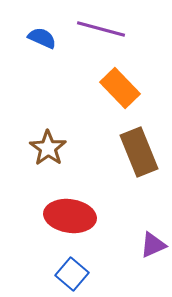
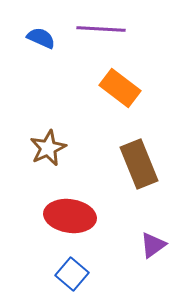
purple line: rotated 12 degrees counterclockwise
blue semicircle: moved 1 px left
orange rectangle: rotated 9 degrees counterclockwise
brown star: rotated 12 degrees clockwise
brown rectangle: moved 12 px down
purple triangle: rotated 12 degrees counterclockwise
